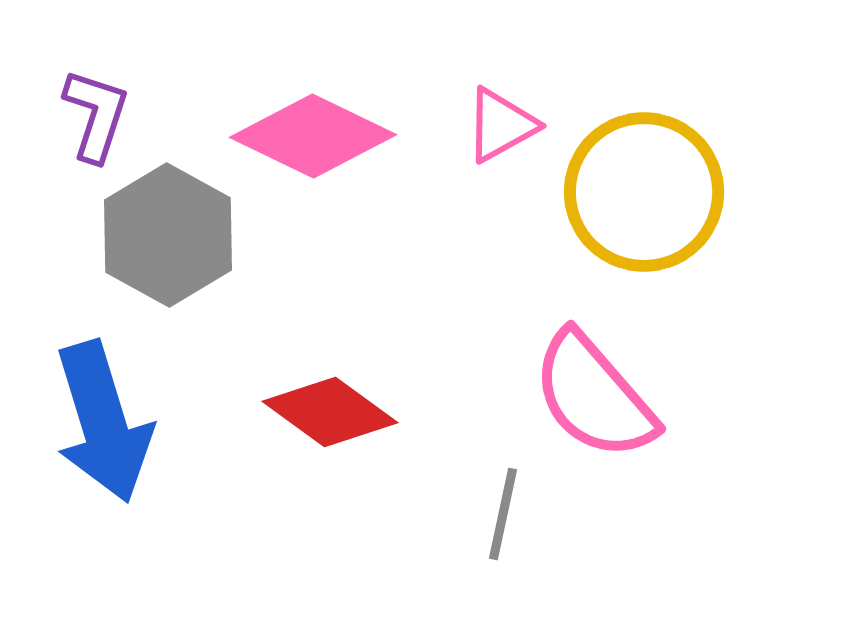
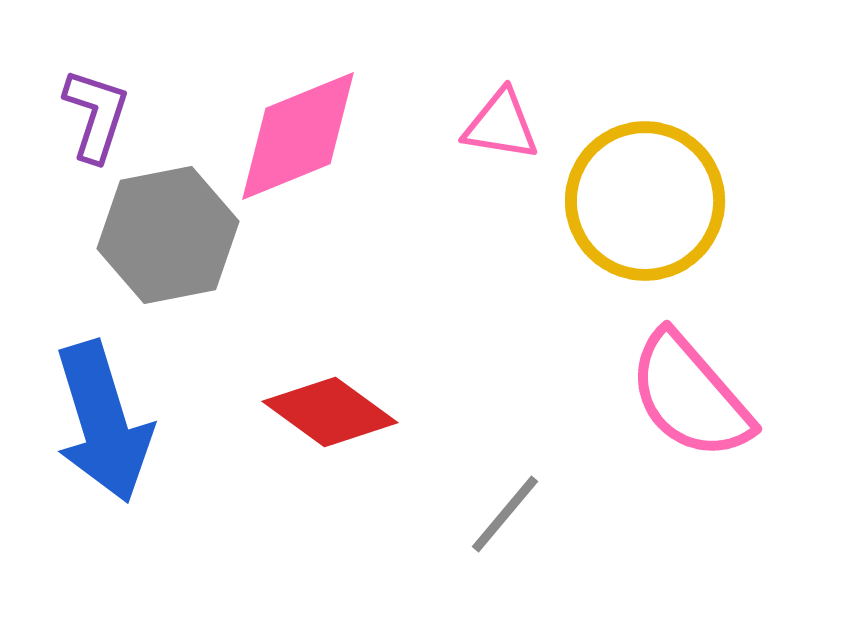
pink triangle: rotated 38 degrees clockwise
pink diamond: moved 15 px left; rotated 48 degrees counterclockwise
yellow circle: moved 1 px right, 9 px down
gray hexagon: rotated 20 degrees clockwise
pink semicircle: moved 96 px right
gray line: moved 2 px right; rotated 28 degrees clockwise
